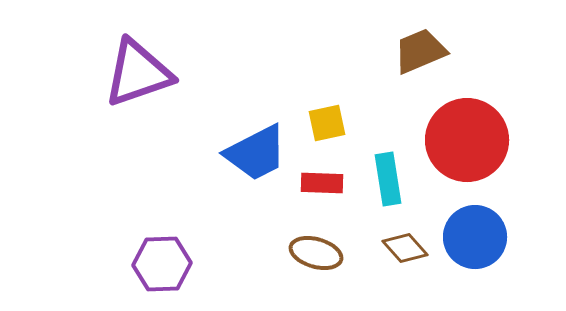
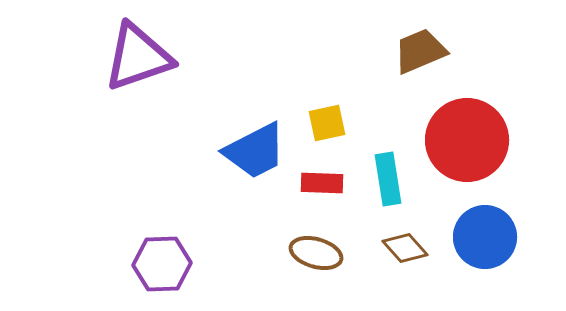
purple triangle: moved 16 px up
blue trapezoid: moved 1 px left, 2 px up
blue circle: moved 10 px right
